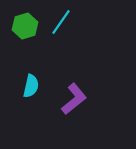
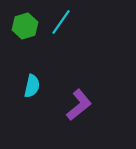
cyan semicircle: moved 1 px right
purple L-shape: moved 5 px right, 6 px down
